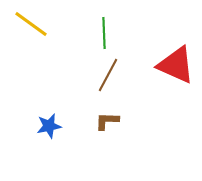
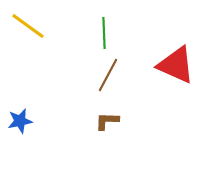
yellow line: moved 3 px left, 2 px down
blue star: moved 29 px left, 5 px up
